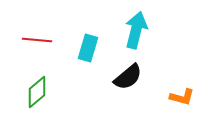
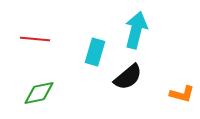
red line: moved 2 px left, 1 px up
cyan rectangle: moved 7 px right, 4 px down
green diamond: moved 2 px right, 1 px down; rotated 28 degrees clockwise
orange L-shape: moved 3 px up
